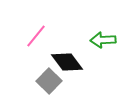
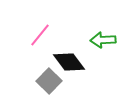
pink line: moved 4 px right, 1 px up
black diamond: moved 2 px right
